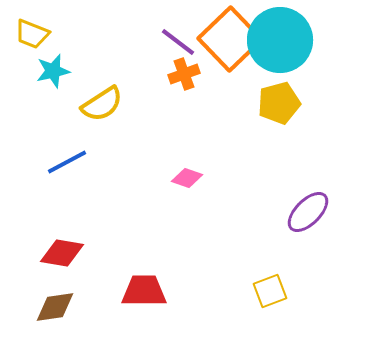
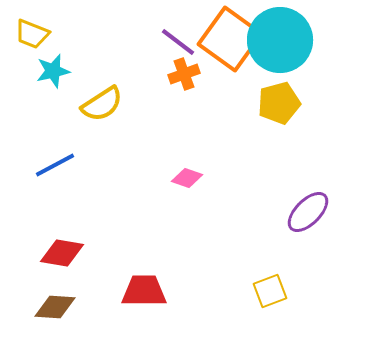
orange square: rotated 10 degrees counterclockwise
blue line: moved 12 px left, 3 px down
brown diamond: rotated 12 degrees clockwise
